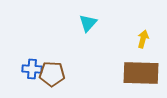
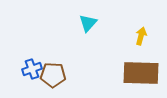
yellow arrow: moved 2 px left, 3 px up
blue cross: rotated 24 degrees counterclockwise
brown pentagon: moved 1 px right, 1 px down
